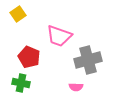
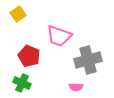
red pentagon: moved 1 px up
green cross: moved 1 px right; rotated 12 degrees clockwise
